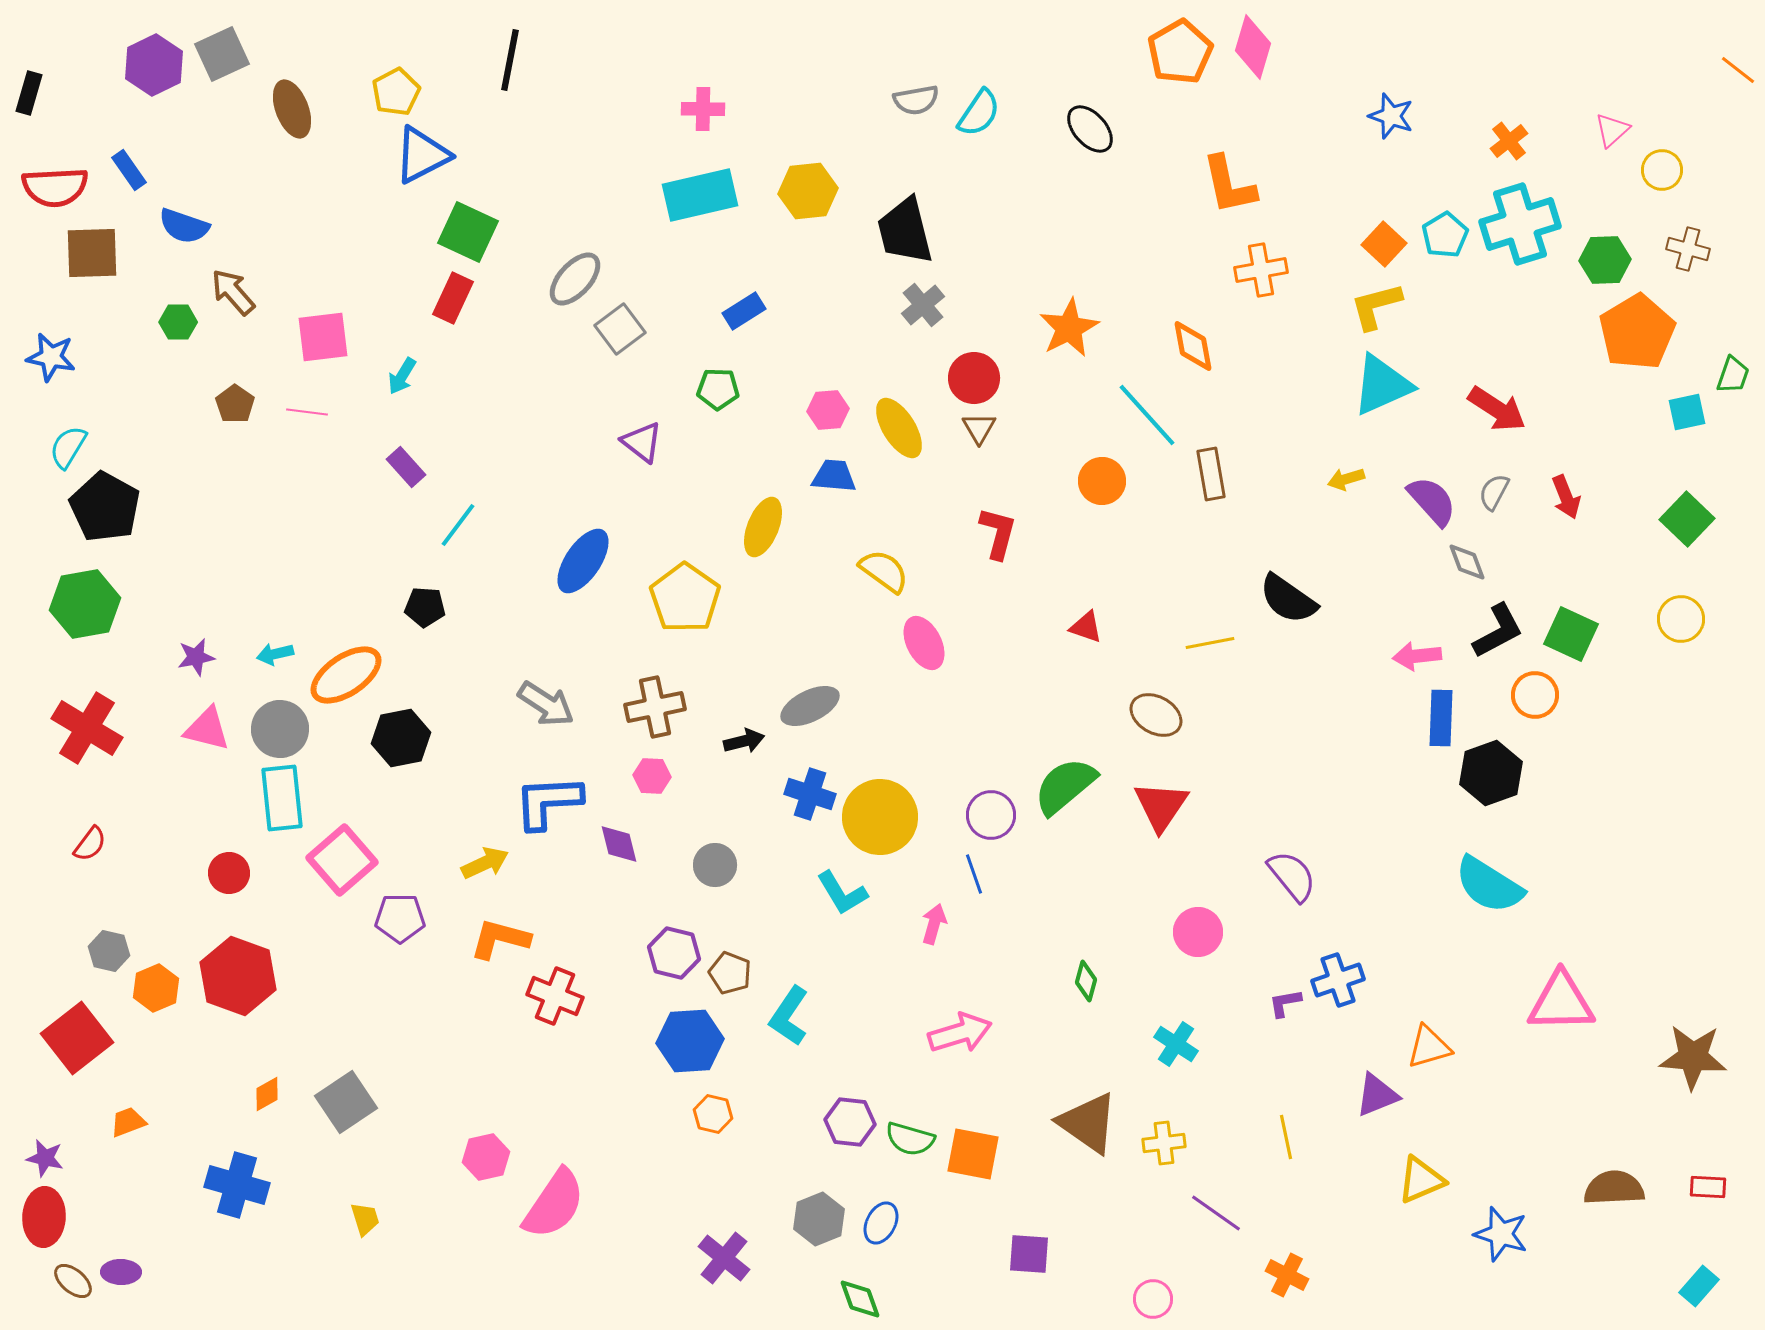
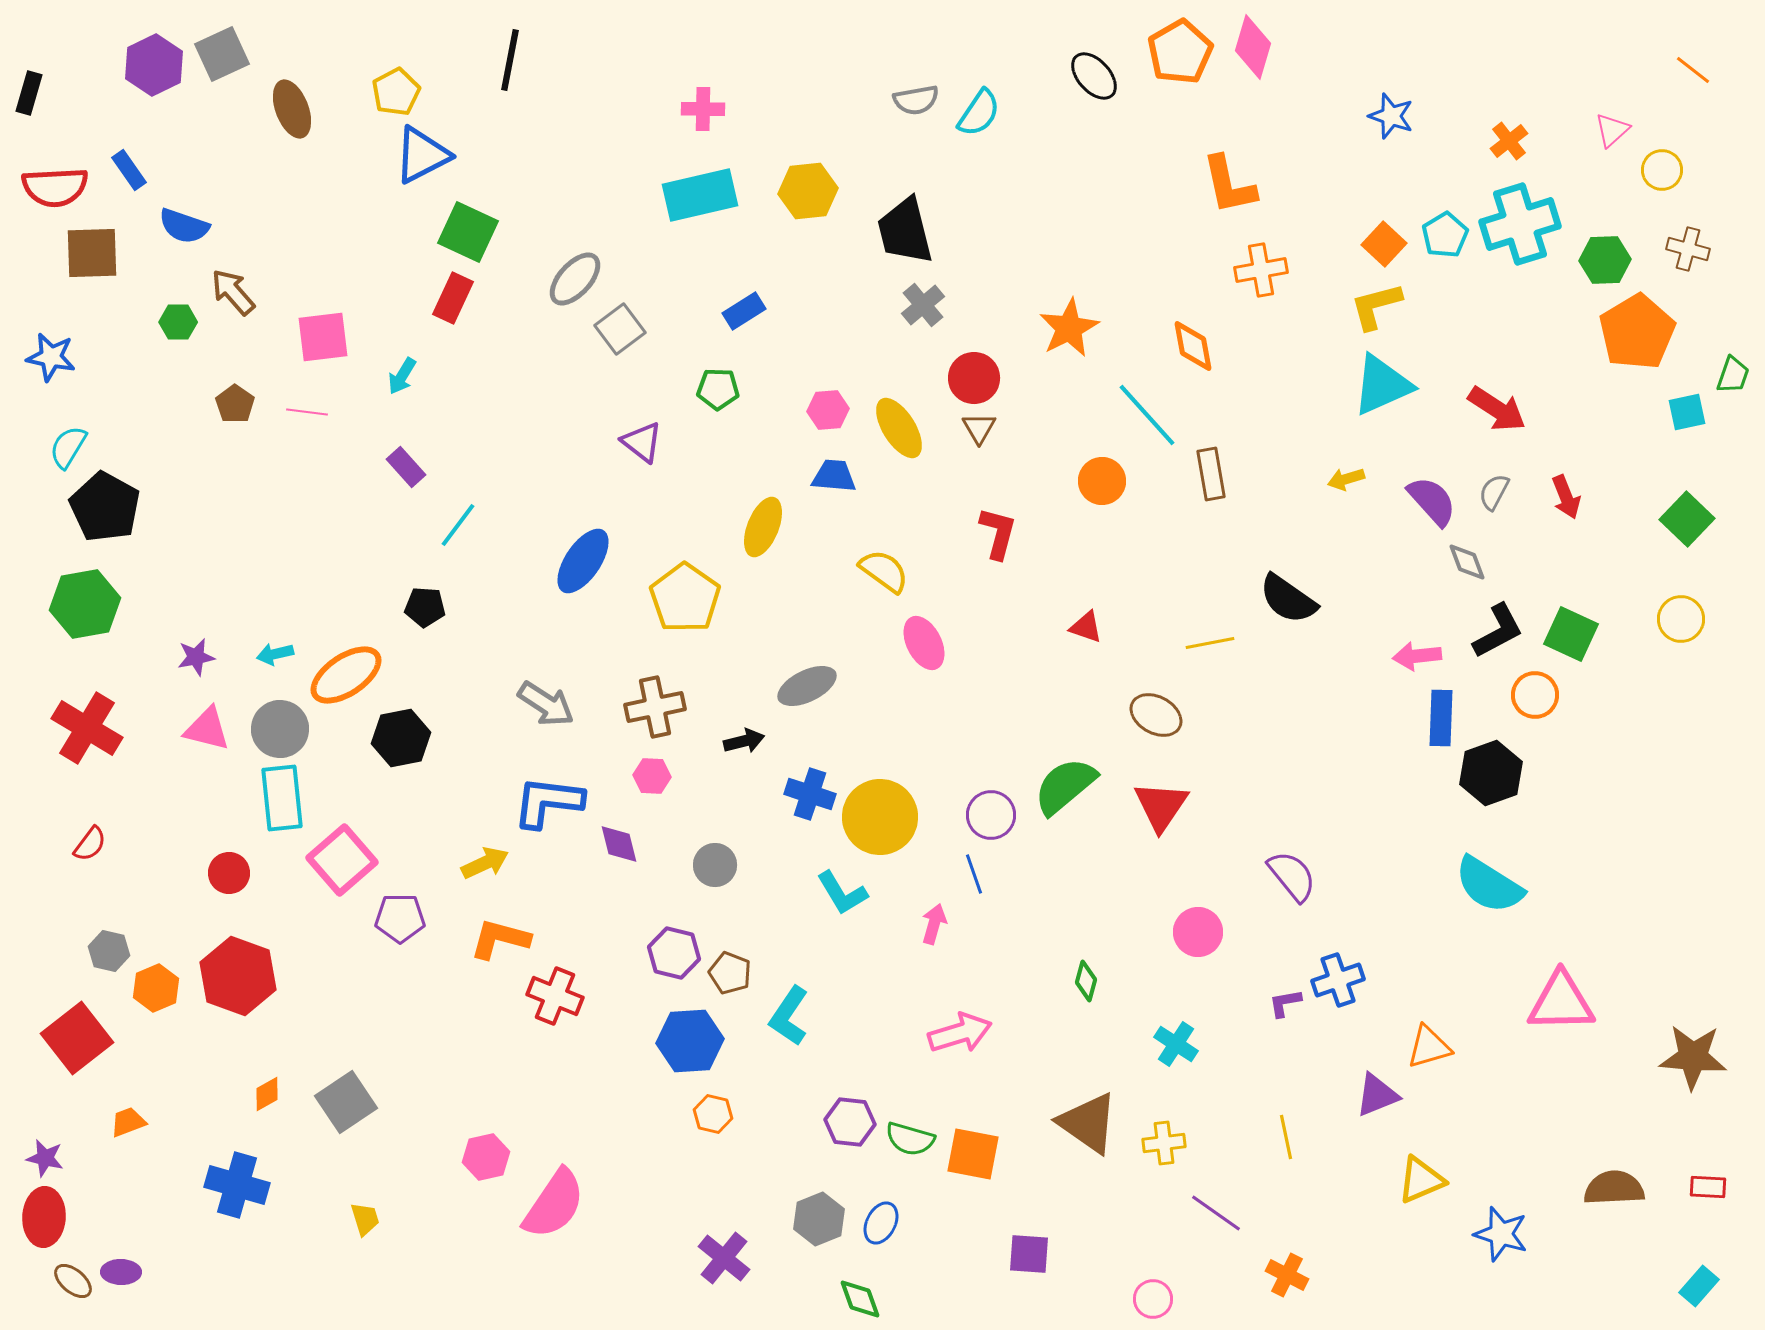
orange line at (1738, 70): moved 45 px left
black ellipse at (1090, 129): moved 4 px right, 53 px up
gray ellipse at (810, 706): moved 3 px left, 20 px up
blue L-shape at (548, 802): rotated 10 degrees clockwise
